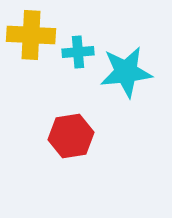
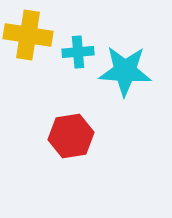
yellow cross: moved 3 px left; rotated 6 degrees clockwise
cyan star: moved 1 px left, 1 px up; rotated 10 degrees clockwise
